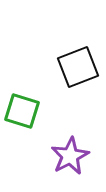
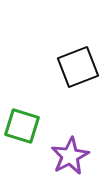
green square: moved 15 px down
